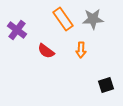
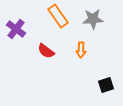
orange rectangle: moved 5 px left, 3 px up
purple cross: moved 1 px left, 1 px up
